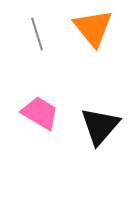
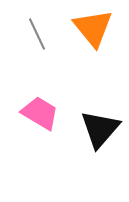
gray line: rotated 8 degrees counterclockwise
black triangle: moved 3 px down
